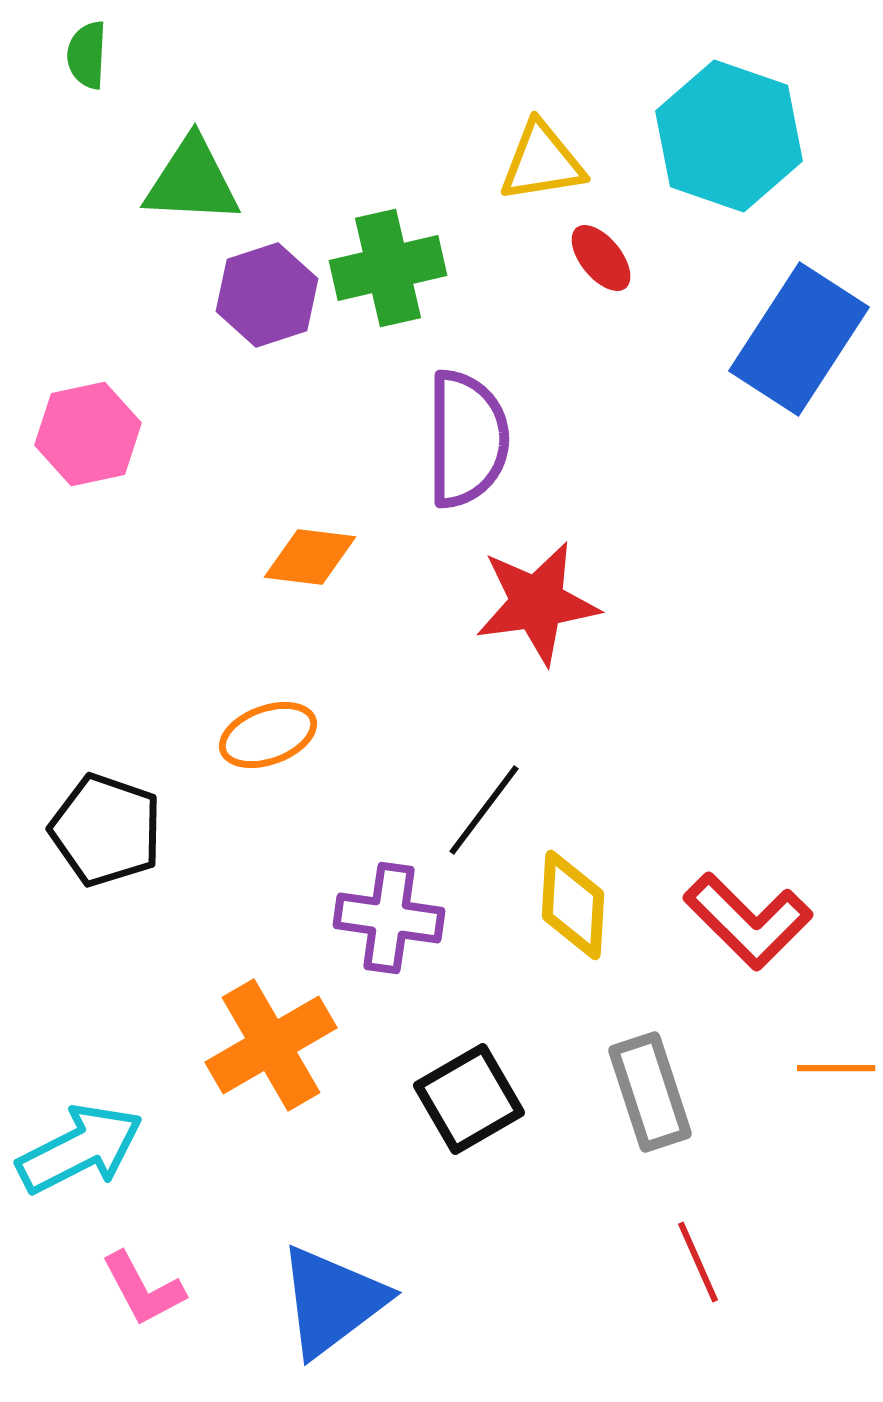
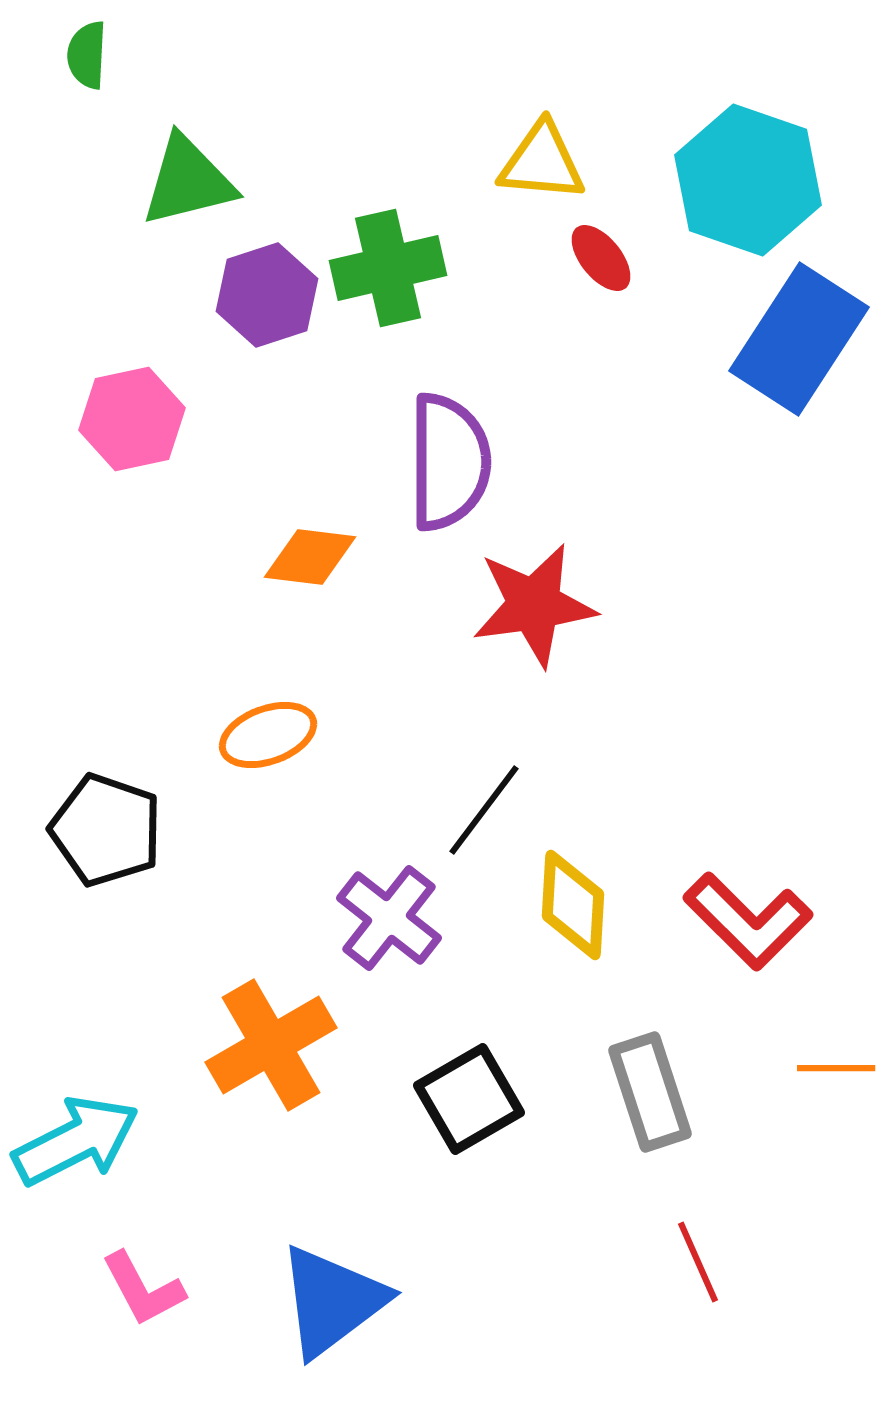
cyan hexagon: moved 19 px right, 44 px down
yellow triangle: rotated 14 degrees clockwise
green triangle: moved 4 px left; rotated 17 degrees counterclockwise
pink hexagon: moved 44 px right, 15 px up
purple semicircle: moved 18 px left, 23 px down
red star: moved 3 px left, 2 px down
purple cross: rotated 30 degrees clockwise
cyan arrow: moved 4 px left, 8 px up
